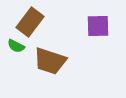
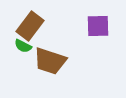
brown rectangle: moved 4 px down
green semicircle: moved 7 px right
